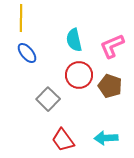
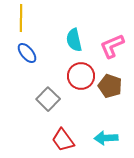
red circle: moved 2 px right, 1 px down
